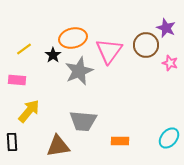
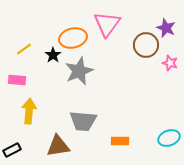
pink triangle: moved 2 px left, 27 px up
yellow arrow: rotated 35 degrees counterclockwise
cyan ellipse: rotated 30 degrees clockwise
black rectangle: moved 8 px down; rotated 66 degrees clockwise
